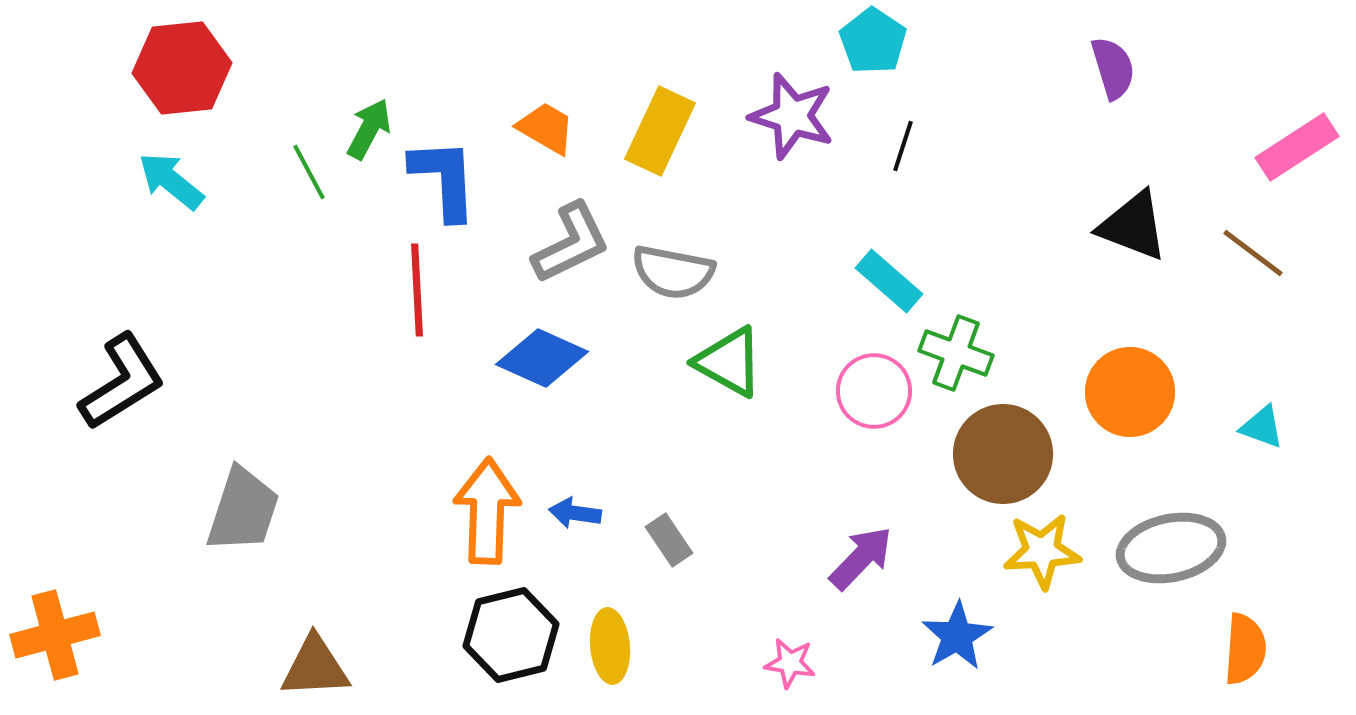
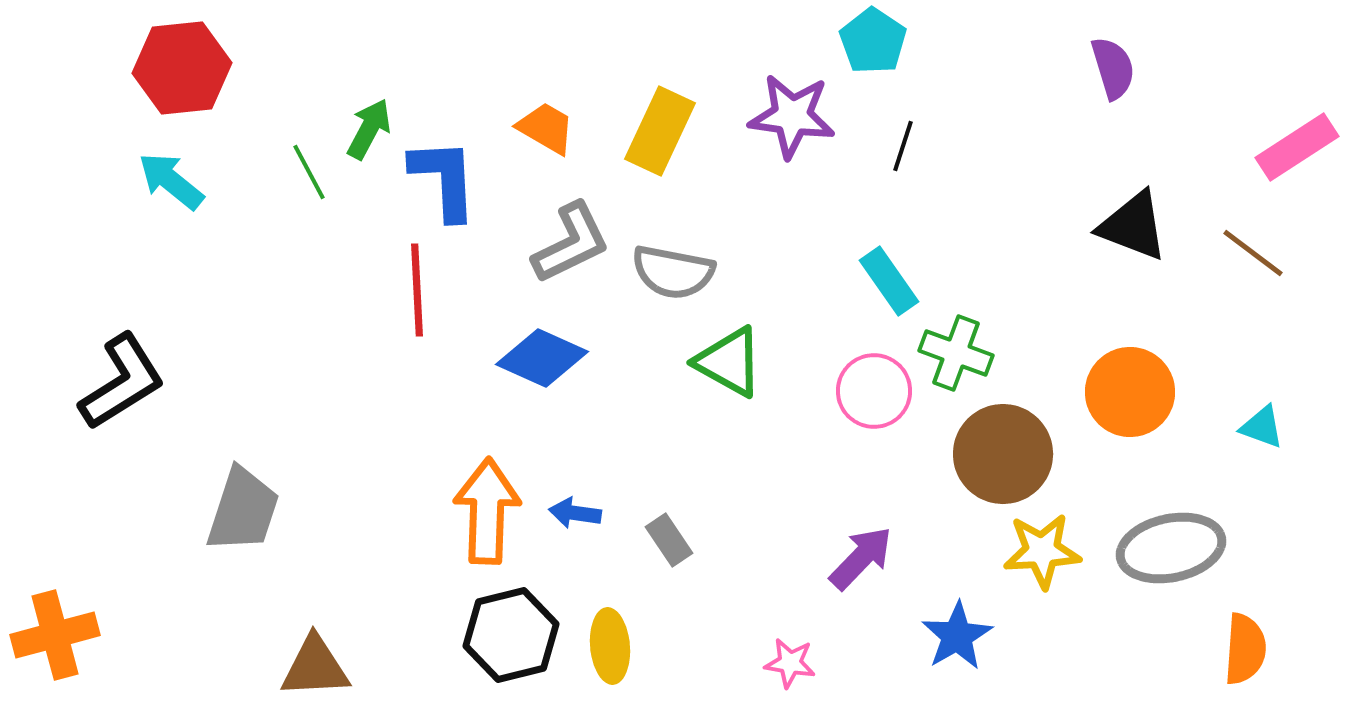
purple star: rotated 10 degrees counterclockwise
cyan rectangle: rotated 14 degrees clockwise
